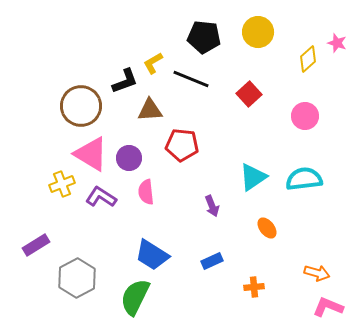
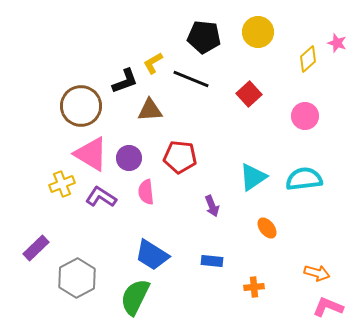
red pentagon: moved 2 px left, 12 px down
purple rectangle: moved 3 px down; rotated 12 degrees counterclockwise
blue rectangle: rotated 30 degrees clockwise
